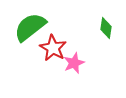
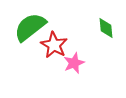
green diamond: rotated 15 degrees counterclockwise
red star: moved 1 px right, 3 px up
